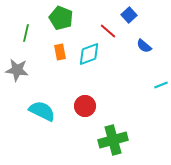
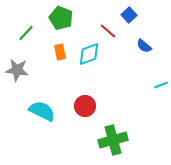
green line: rotated 30 degrees clockwise
